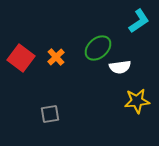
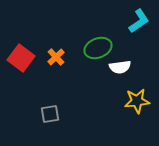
green ellipse: rotated 20 degrees clockwise
